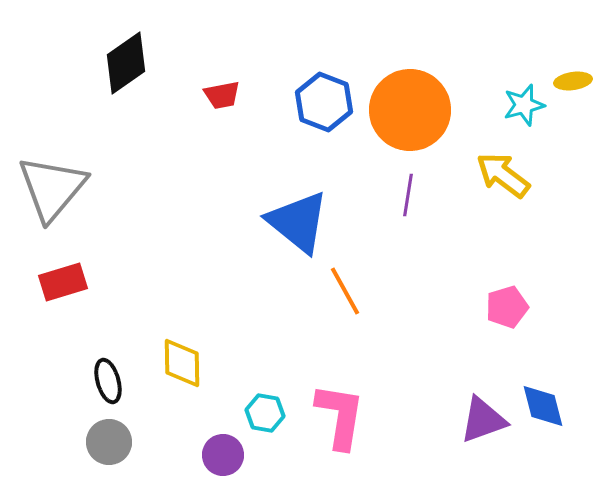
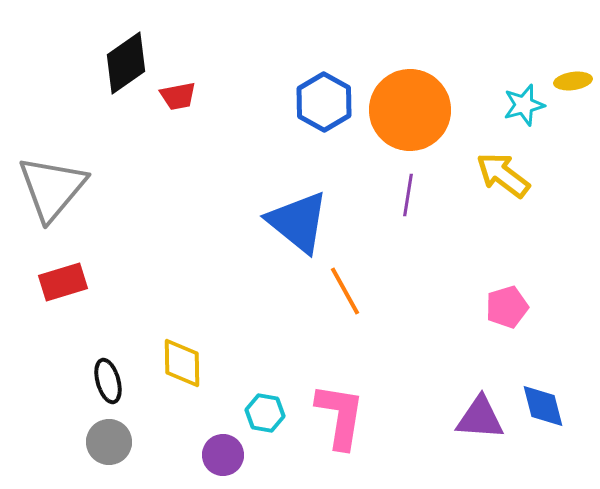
red trapezoid: moved 44 px left, 1 px down
blue hexagon: rotated 8 degrees clockwise
purple triangle: moved 3 px left, 2 px up; rotated 24 degrees clockwise
